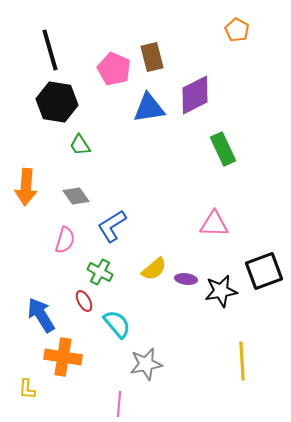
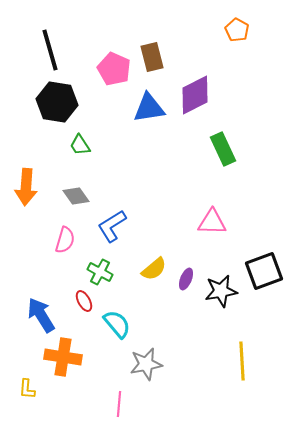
pink triangle: moved 2 px left, 2 px up
purple ellipse: rotated 75 degrees counterclockwise
